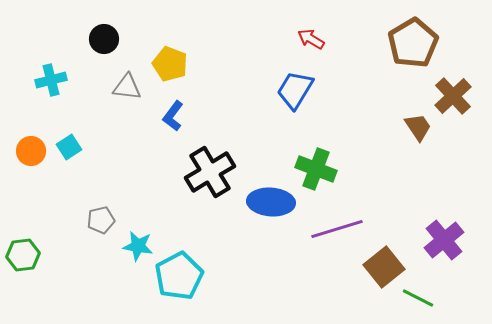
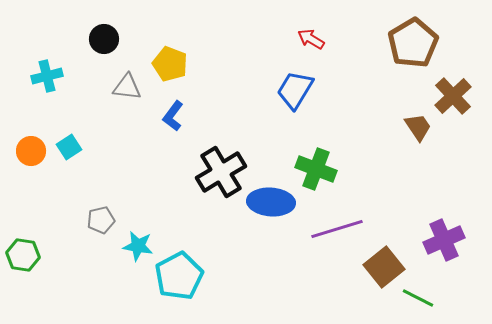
cyan cross: moved 4 px left, 4 px up
black cross: moved 11 px right
purple cross: rotated 15 degrees clockwise
green hexagon: rotated 16 degrees clockwise
